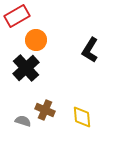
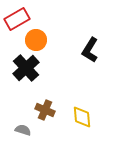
red rectangle: moved 3 px down
gray semicircle: moved 9 px down
